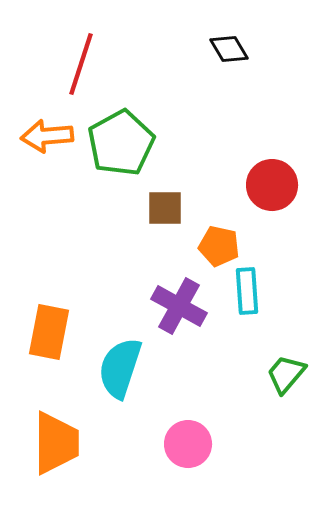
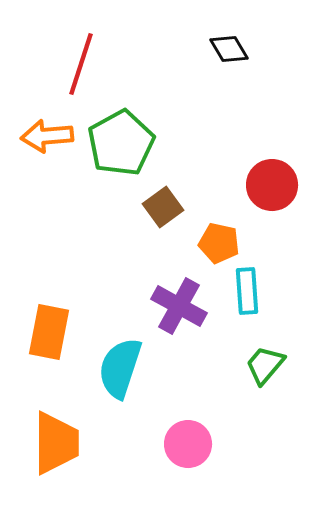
brown square: moved 2 px left, 1 px up; rotated 36 degrees counterclockwise
orange pentagon: moved 3 px up
green trapezoid: moved 21 px left, 9 px up
